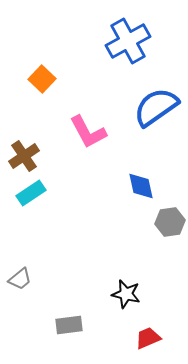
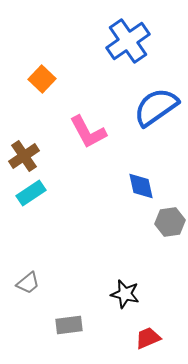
blue cross: rotated 6 degrees counterclockwise
gray trapezoid: moved 8 px right, 4 px down
black star: moved 1 px left
